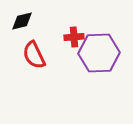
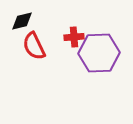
red semicircle: moved 9 px up
